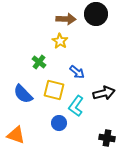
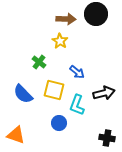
cyan L-shape: moved 1 px right, 1 px up; rotated 15 degrees counterclockwise
